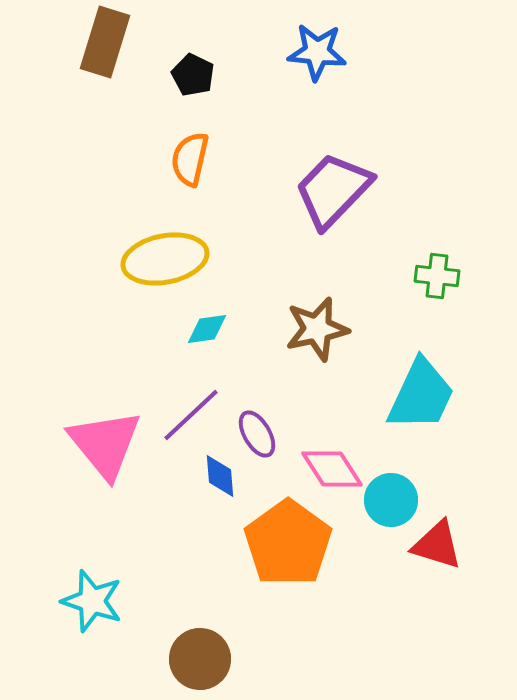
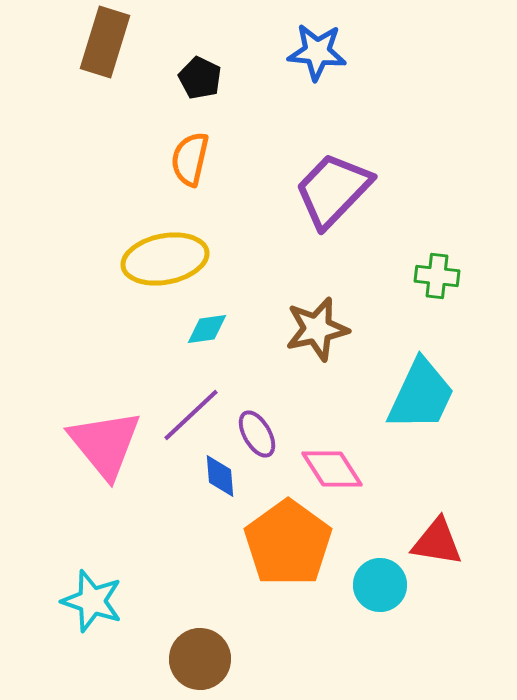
black pentagon: moved 7 px right, 3 px down
cyan circle: moved 11 px left, 85 px down
red triangle: moved 3 px up; rotated 8 degrees counterclockwise
